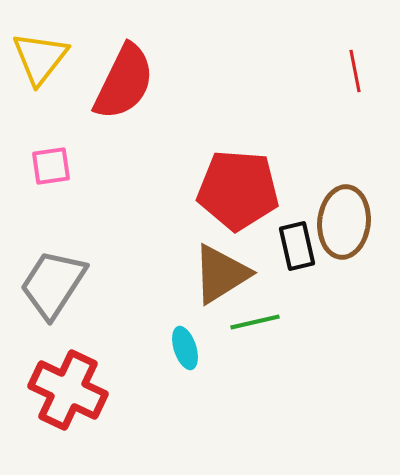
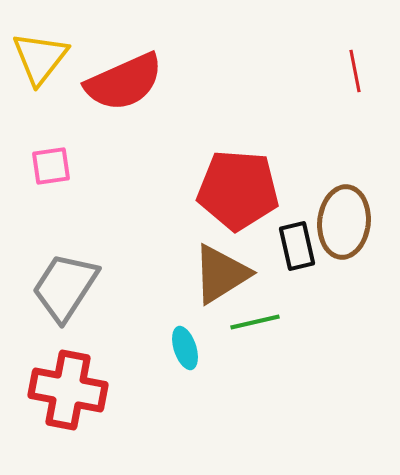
red semicircle: rotated 40 degrees clockwise
gray trapezoid: moved 12 px right, 3 px down
red cross: rotated 14 degrees counterclockwise
